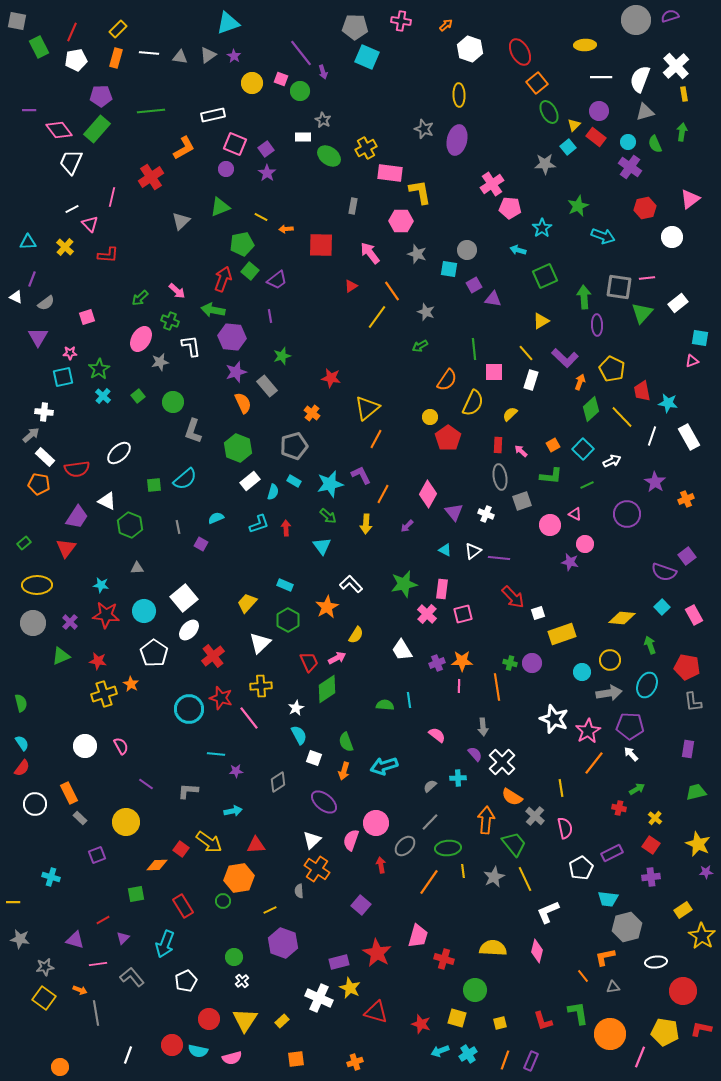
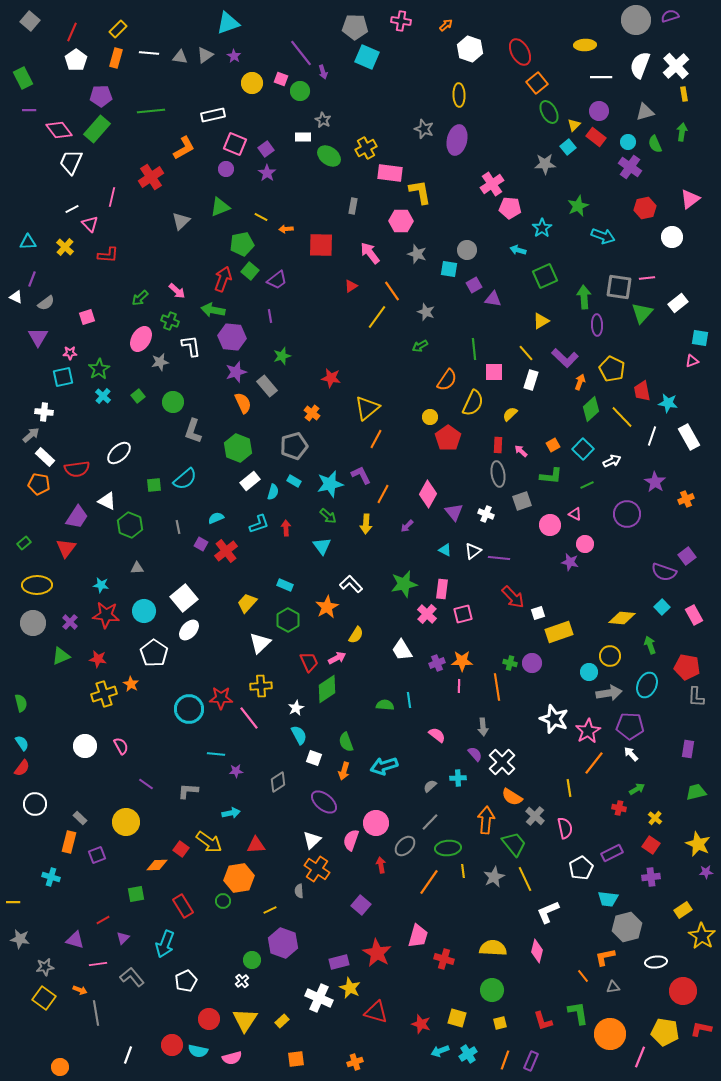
gray square at (17, 21): moved 13 px right; rotated 30 degrees clockwise
green rectangle at (39, 47): moved 16 px left, 31 px down
gray triangle at (208, 55): moved 3 px left
white pentagon at (76, 60): rotated 25 degrees counterclockwise
white semicircle at (640, 79): moved 14 px up
gray ellipse at (500, 477): moved 2 px left, 3 px up
yellow rectangle at (562, 634): moved 3 px left, 2 px up
red cross at (213, 656): moved 13 px right, 105 px up
yellow circle at (610, 660): moved 4 px up
red star at (98, 661): moved 2 px up
cyan circle at (582, 672): moved 7 px right
red star at (221, 698): rotated 15 degrees counterclockwise
gray L-shape at (693, 702): moved 3 px right, 5 px up; rotated 10 degrees clockwise
yellow line at (561, 788): moved 8 px right
orange rectangle at (69, 793): moved 49 px down; rotated 40 degrees clockwise
cyan arrow at (233, 811): moved 2 px left, 2 px down
green circle at (234, 957): moved 18 px right, 3 px down
green circle at (475, 990): moved 17 px right
